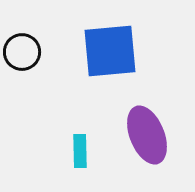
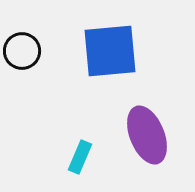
black circle: moved 1 px up
cyan rectangle: moved 6 px down; rotated 24 degrees clockwise
